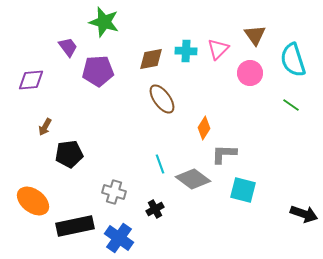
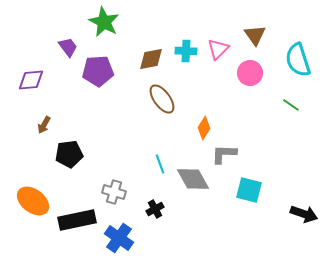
green star: rotated 12 degrees clockwise
cyan semicircle: moved 5 px right
brown arrow: moved 1 px left, 2 px up
gray diamond: rotated 24 degrees clockwise
cyan square: moved 6 px right
black rectangle: moved 2 px right, 6 px up
